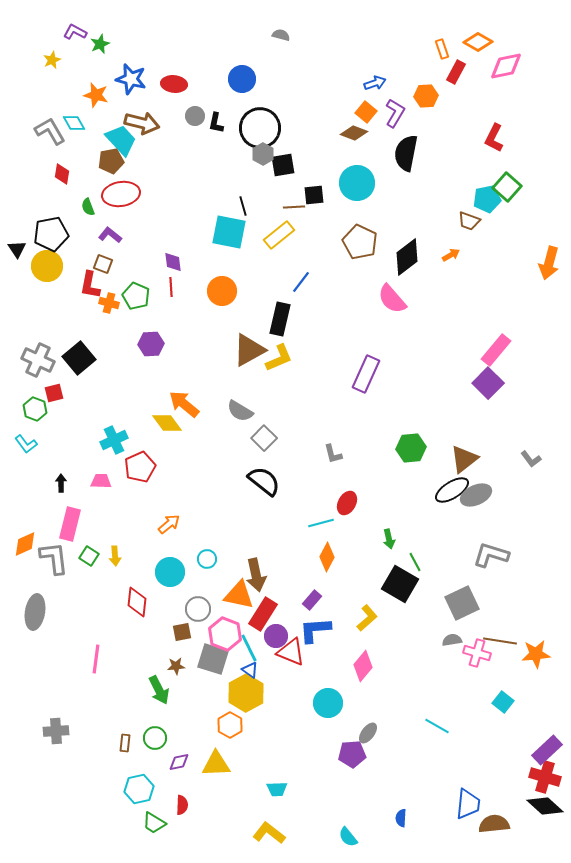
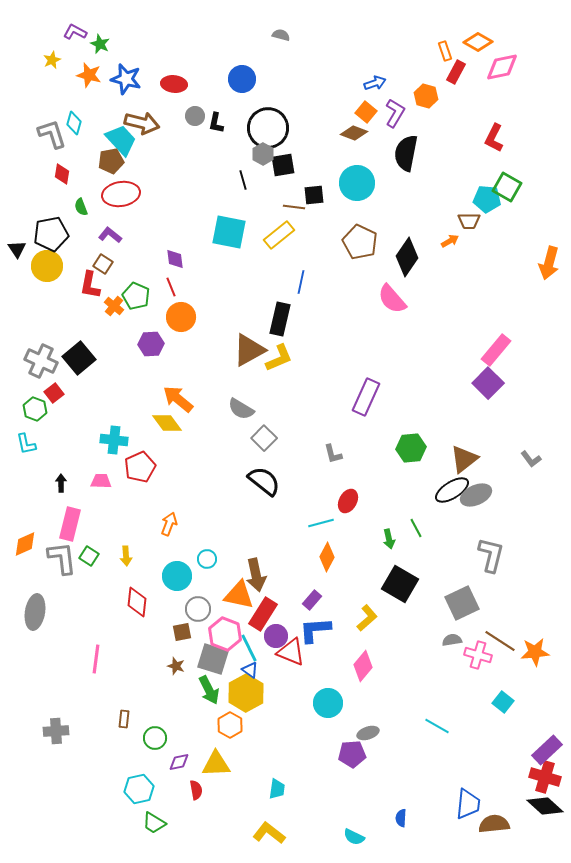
green star at (100, 44): rotated 24 degrees counterclockwise
orange rectangle at (442, 49): moved 3 px right, 2 px down
pink diamond at (506, 66): moved 4 px left, 1 px down
blue star at (131, 79): moved 5 px left
orange star at (96, 95): moved 7 px left, 20 px up
orange hexagon at (426, 96): rotated 20 degrees clockwise
cyan diamond at (74, 123): rotated 45 degrees clockwise
black circle at (260, 128): moved 8 px right
gray L-shape at (50, 131): moved 2 px right, 3 px down; rotated 12 degrees clockwise
green square at (507, 187): rotated 12 degrees counterclockwise
cyan pentagon at (487, 199): rotated 16 degrees clockwise
black line at (243, 206): moved 26 px up
green semicircle at (88, 207): moved 7 px left
brown line at (294, 207): rotated 10 degrees clockwise
brown trapezoid at (469, 221): rotated 20 degrees counterclockwise
orange arrow at (451, 255): moved 1 px left, 14 px up
black diamond at (407, 257): rotated 18 degrees counterclockwise
purple diamond at (173, 262): moved 2 px right, 3 px up
brown square at (103, 264): rotated 12 degrees clockwise
blue line at (301, 282): rotated 25 degrees counterclockwise
red line at (171, 287): rotated 18 degrees counterclockwise
orange circle at (222, 291): moved 41 px left, 26 px down
orange cross at (109, 303): moved 5 px right, 3 px down; rotated 24 degrees clockwise
gray cross at (38, 360): moved 3 px right, 1 px down
purple rectangle at (366, 374): moved 23 px down
red square at (54, 393): rotated 24 degrees counterclockwise
orange arrow at (184, 404): moved 6 px left, 5 px up
gray semicircle at (240, 411): moved 1 px right, 2 px up
cyan cross at (114, 440): rotated 32 degrees clockwise
cyan L-shape at (26, 444): rotated 25 degrees clockwise
red ellipse at (347, 503): moved 1 px right, 2 px up
orange arrow at (169, 524): rotated 30 degrees counterclockwise
gray L-shape at (491, 555): rotated 87 degrees clockwise
yellow arrow at (115, 556): moved 11 px right
gray L-shape at (54, 558): moved 8 px right
green line at (415, 562): moved 1 px right, 34 px up
cyan circle at (170, 572): moved 7 px right, 4 px down
brown line at (500, 641): rotated 24 degrees clockwise
pink cross at (477, 653): moved 1 px right, 2 px down
orange star at (536, 654): moved 1 px left, 2 px up
brown star at (176, 666): rotated 24 degrees clockwise
green arrow at (159, 690): moved 50 px right
gray ellipse at (368, 733): rotated 35 degrees clockwise
brown rectangle at (125, 743): moved 1 px left, 24 px up
cyan trapezoid at (277, 789): rotated 80 degrees counterclockwise
red semicircle at (182, 805): moved 14 px right, 15 px up; rotated 12 degrees counterclockwise
cyan semicircle at (348, 837): moved 6 px right; rotated 25 degrees counterclockwise
